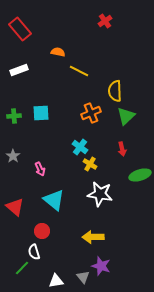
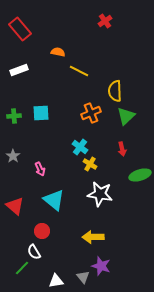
red triangle: moved 1 px up
white semicircle: rotated 14 degrees counterclockwise
